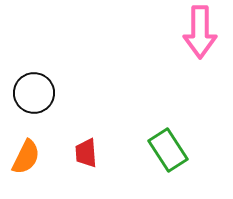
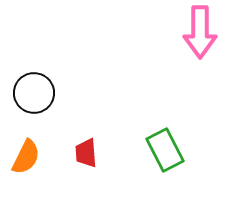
green rectangle: moved 3 px left; rotated 6 degrees clockwise
